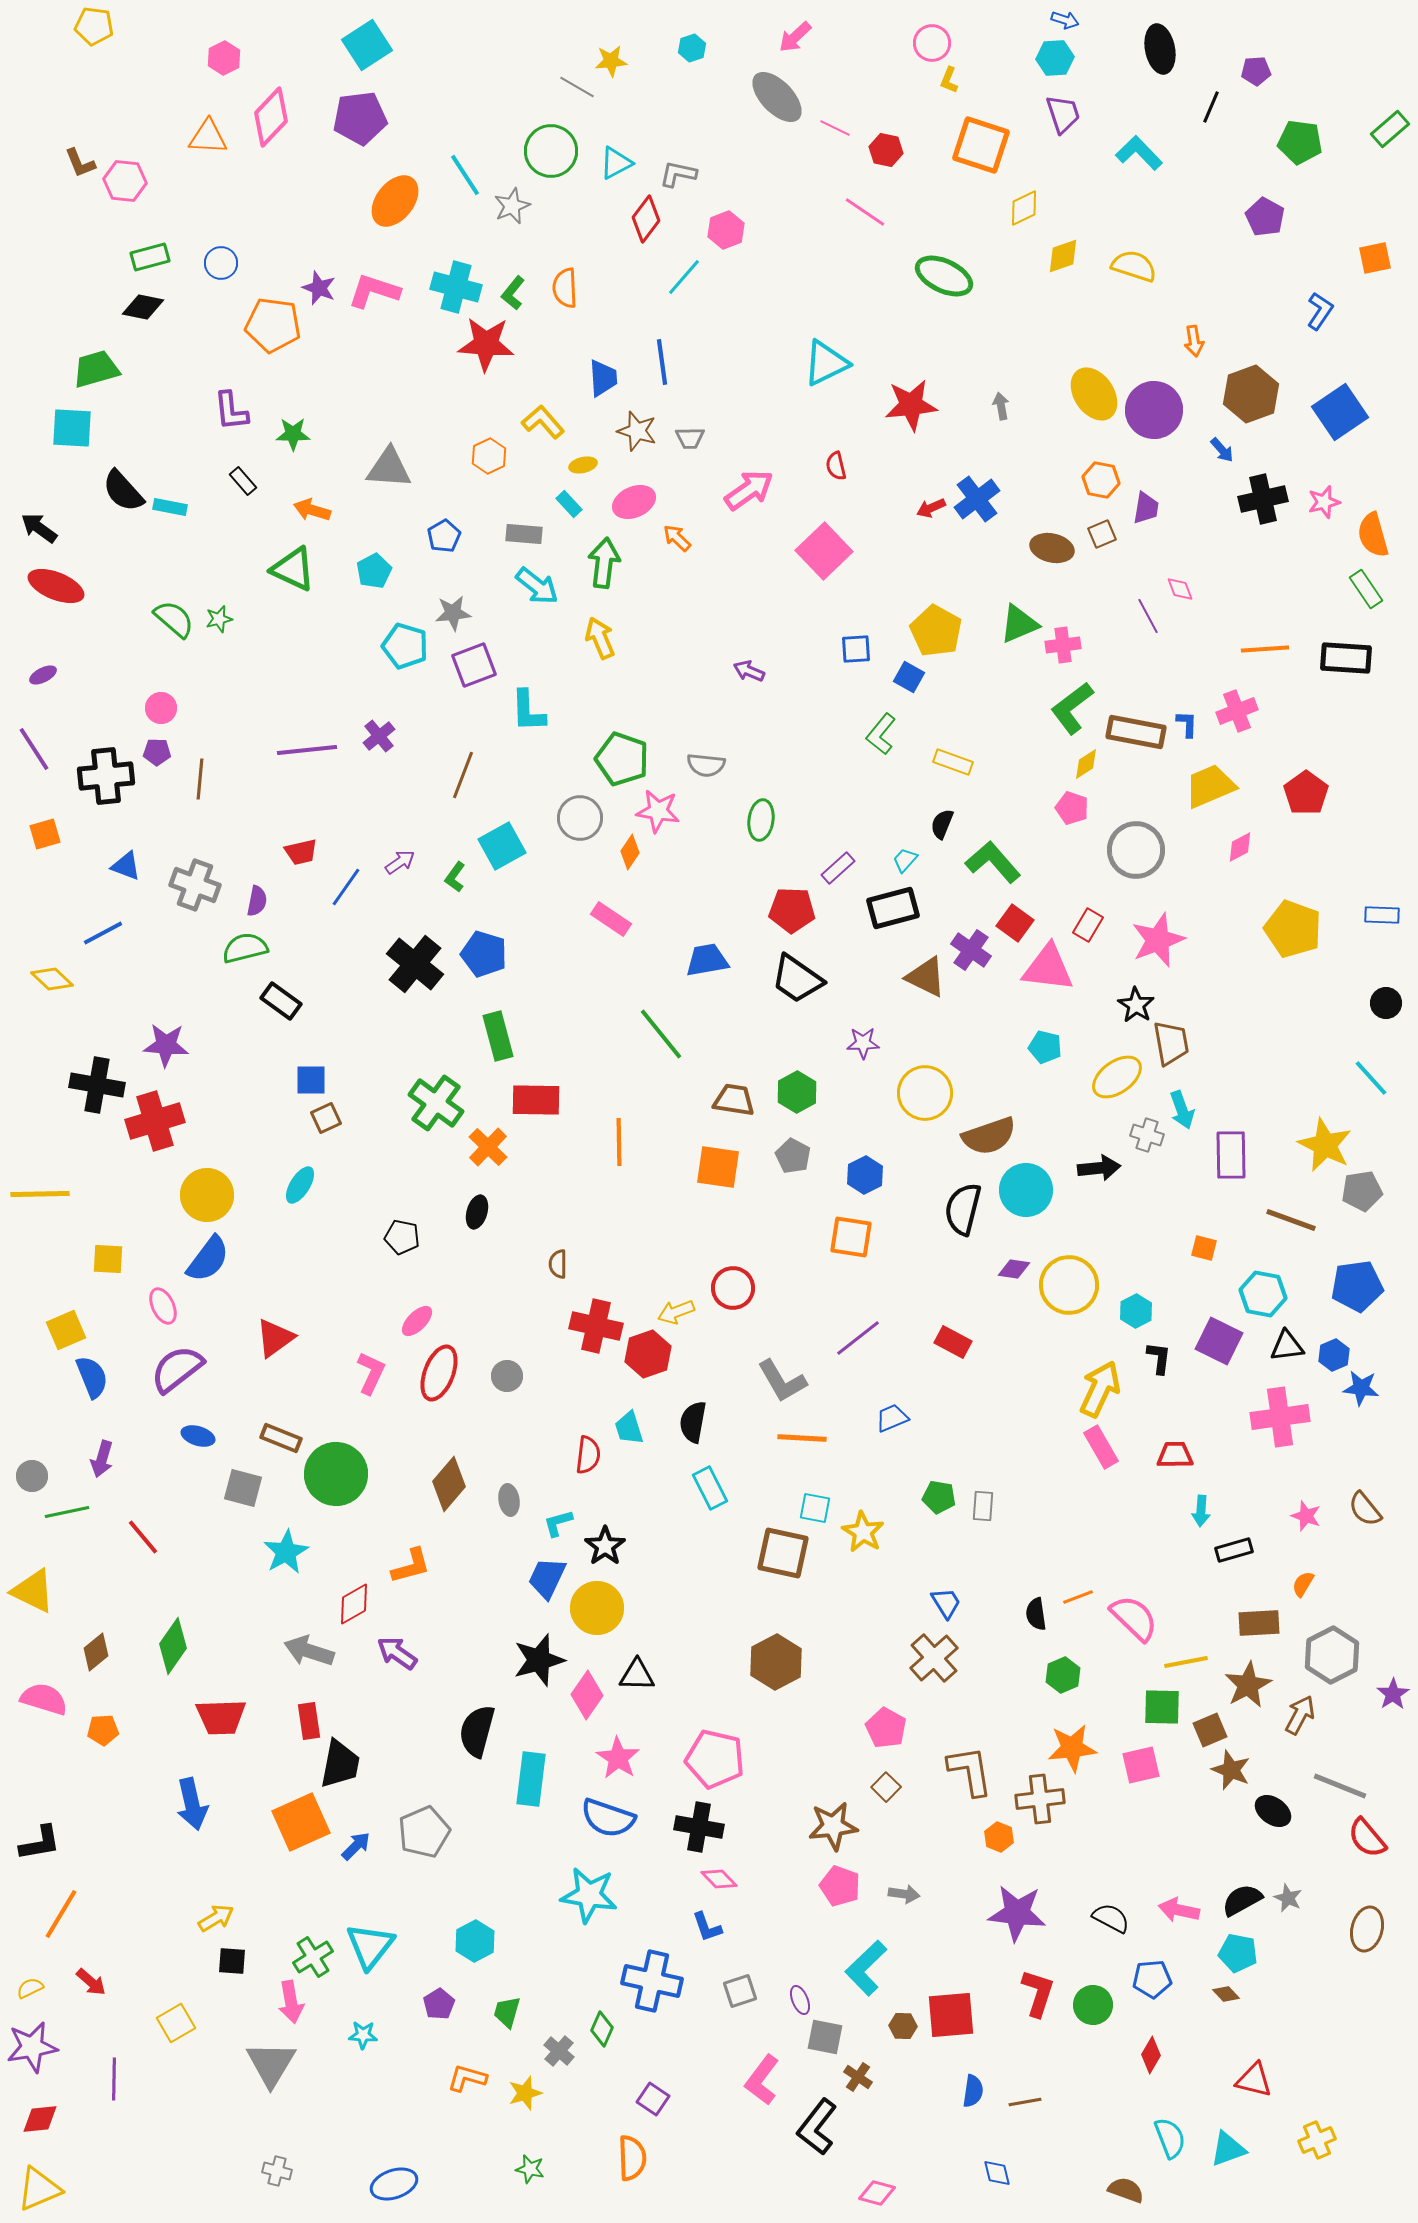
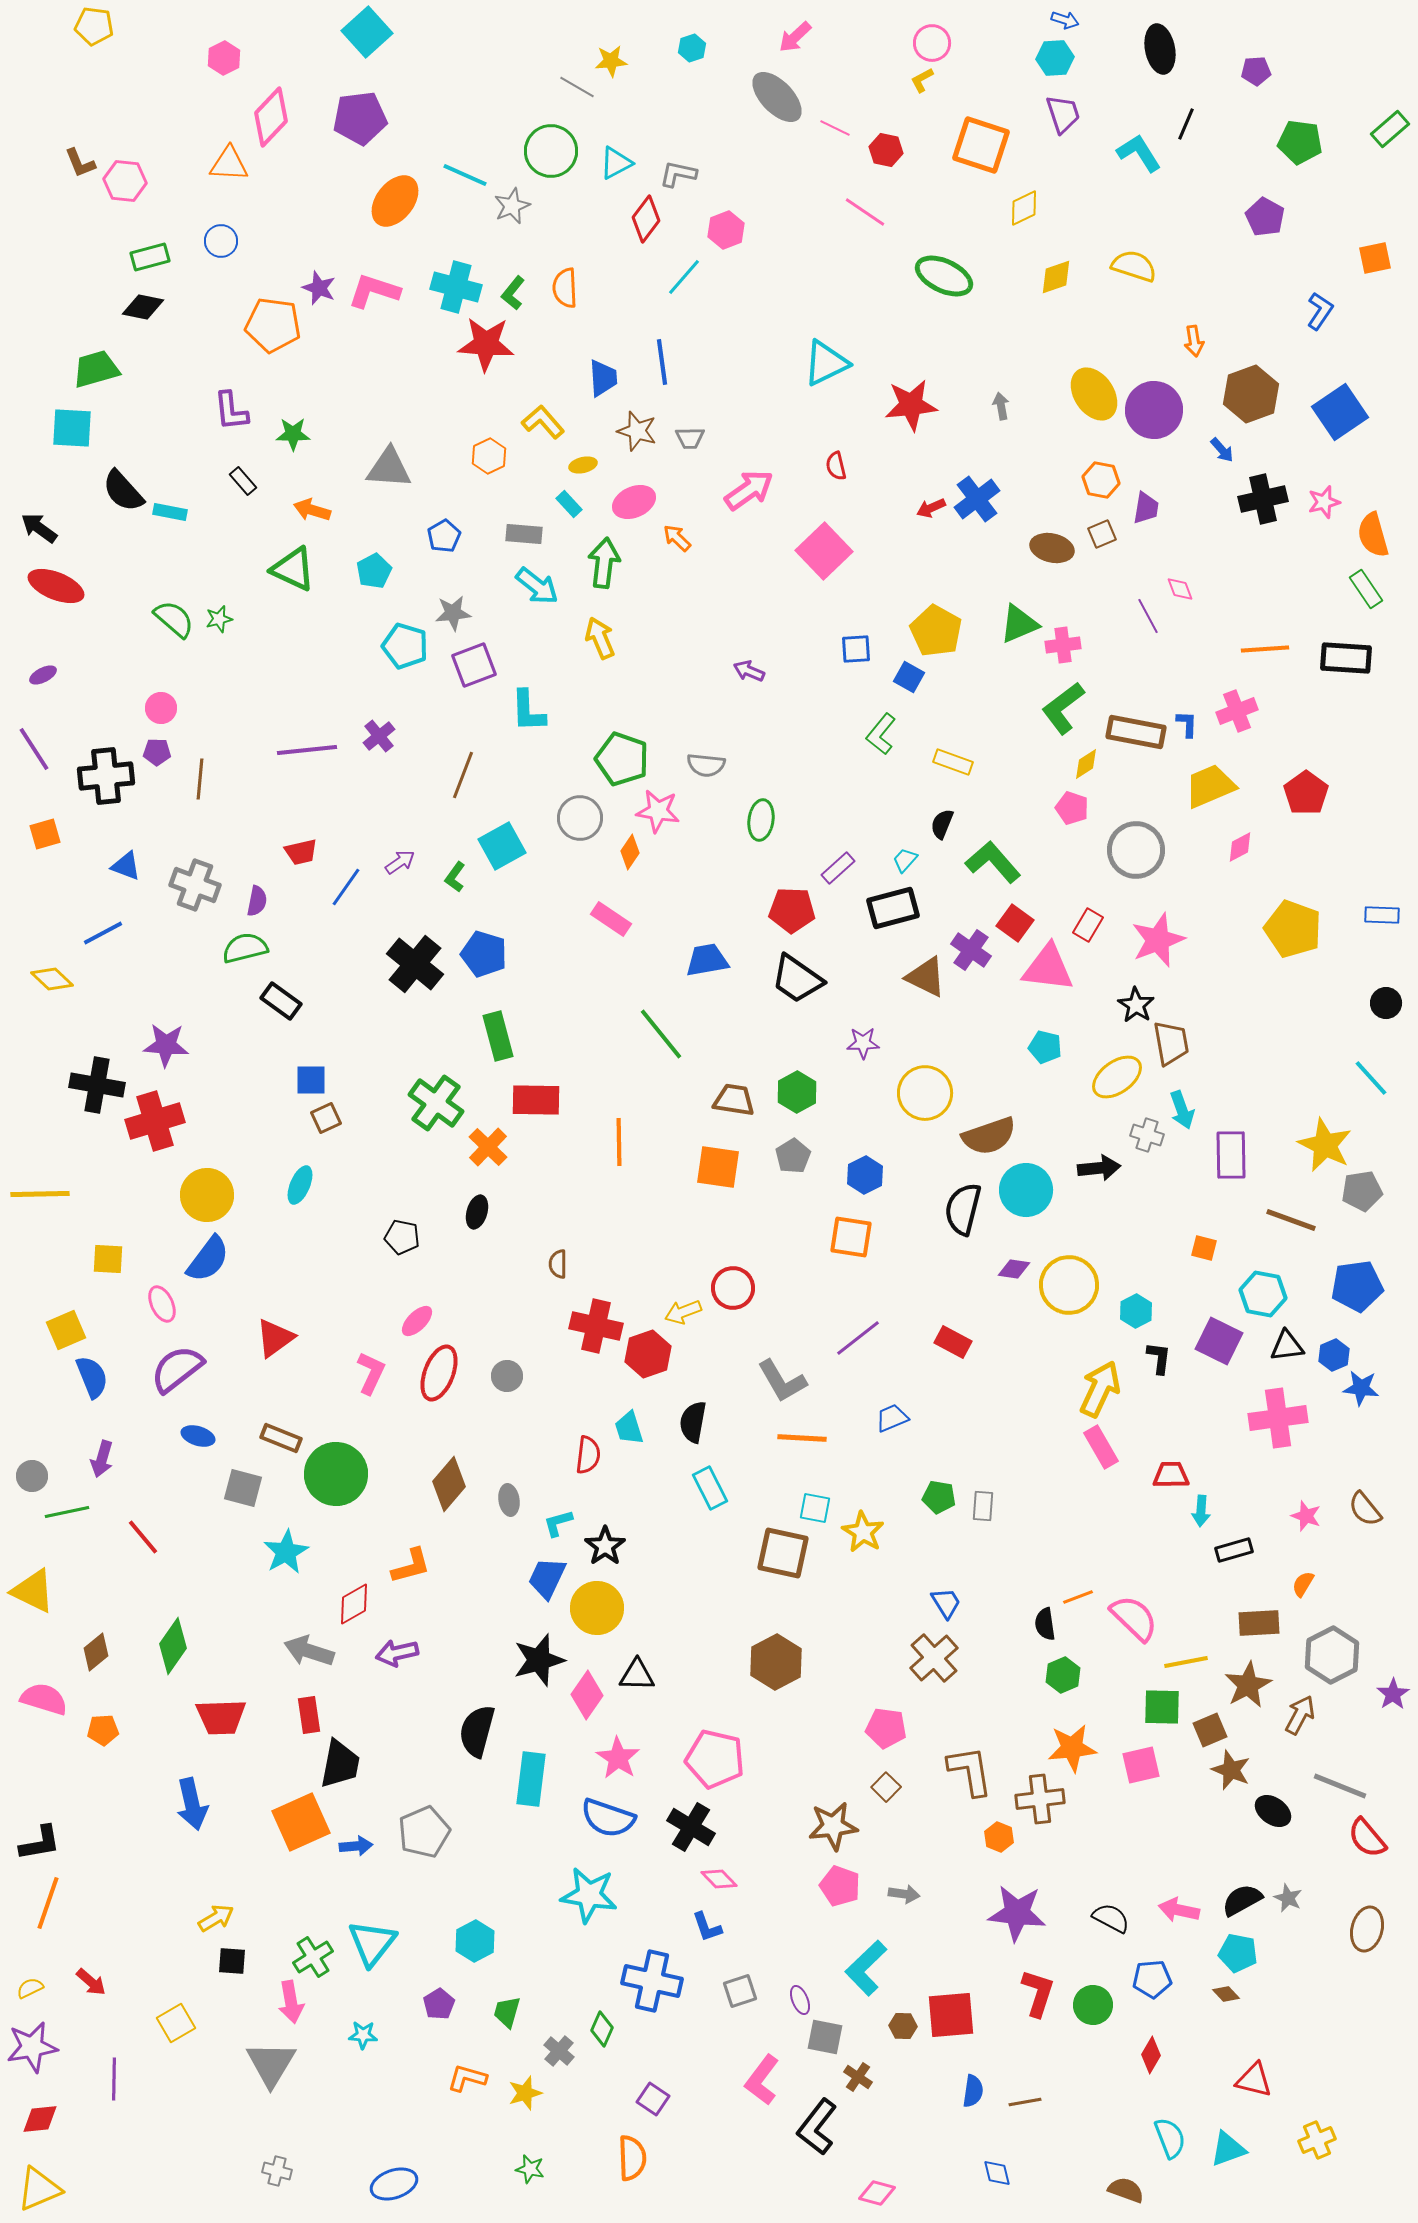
cyan square at (367, 45): moved 13 px up; rotated 9 degrees counterclockwise
yellow L-shape at (949, 80): moved 27 px left; rotated 40 degrees clockwise
black line at (1211, 107): moved 25 px left, 17 px down
orange triangle at (208, 137): moved 21 px right, 27 px down
cyan L-shape at (1139, 153): rotated 12 degrees clockwise
cyan line at (465, 175): rotated 33 degrees counterclockwise
yellow diamond at (1063, 256): moved 7 px left, 21 px down
blue circle at (221, 263): moved 22 px up
cyan rectangle at (170, 507): moved 5 px down
green L-shape at (1072, 708): moved 9 px left
gray pentagon at (793, 1156): rotated 12 degrees clockwise
cyan ellipse at (300, 1185): rotated 9 degrees counterclockwise
pink ellipse at (163, 1306): moved 1 px left, 2 px up
yellow arrow at (676, 1312): moved 7 px right
pink cross at (1280, 1417): moved 2 px left, 1 px down
red trapezoid at (1175, 1455): moved 4 px left, 20 px down
black semicircle at (1036, 1614): moved 9 px right, 10 px down
purple arrow at (397, 1653): rotated 48 degrees counterclockwise
red rectangle at (309, 1721): moved 6 px up
pink pentagon at (886, 1728): rotated 21 degrees counterclockwise
black cross at (699, 1827): moved 8 px left; rotated 21 degrees clockwise
blue arrow at (356, 1846): rotated 40 degrees clockwise
orange line at (61, 1914): moved 13 px left, 11 px up; rotated 12 degrees counterclockwise
cyan triangle at (370, 1946): moved 2 px right, 3 px up
